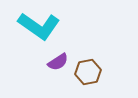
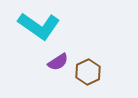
brown hexagon: rotated 15 degrees counterclockwise
